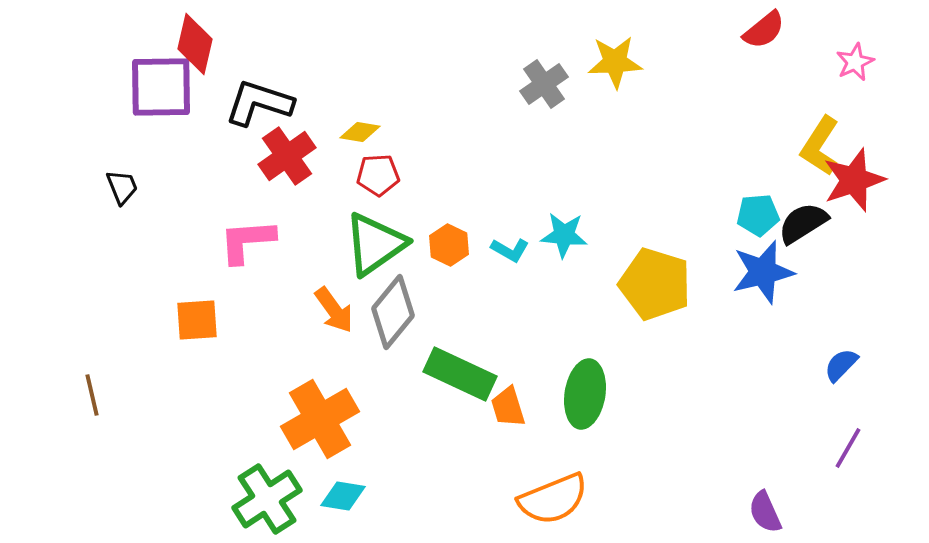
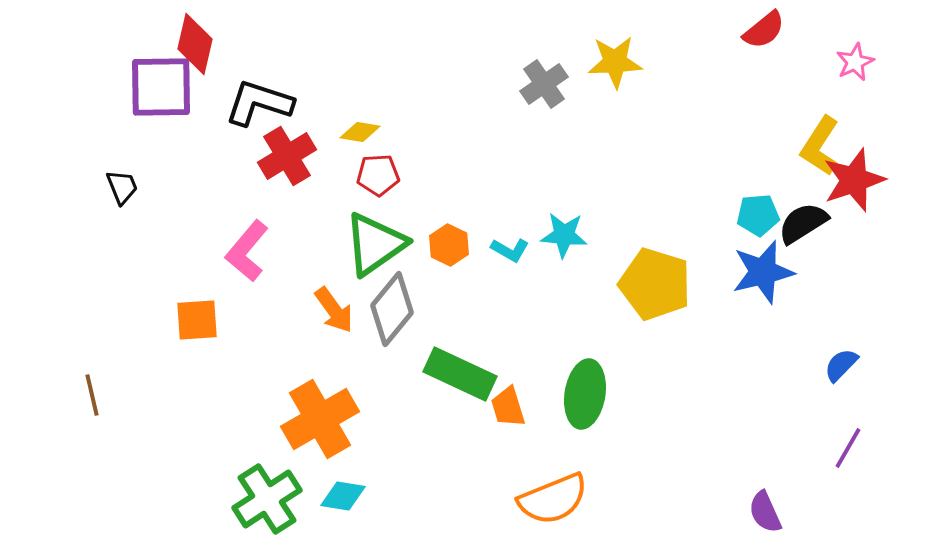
red cross: rotated 4 degrees clockwise
pink L-shape: moved 10 px down; rotated 46 degrees counterclockwise
gray diamond: moved 1 px left, 3 px up
